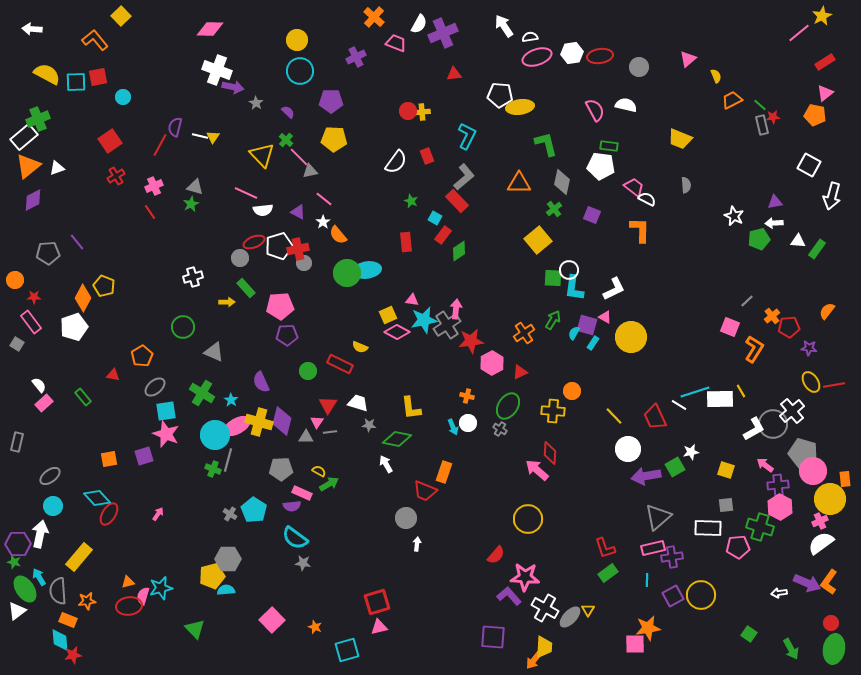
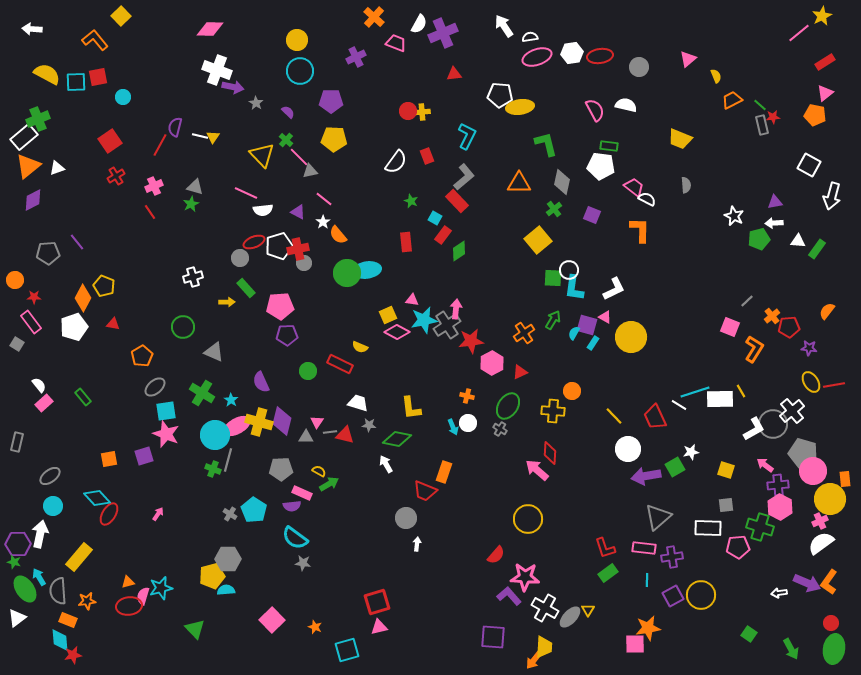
red triangle at (113, 375): moved 51 px up
red triangle at (328, 405): moved 17 px right, 30 px down; rotated 48 degrees counterclockwise
pink rectangle at (653, 548): moved 9 px left; rotated 20 degrees clockwise
white triangle at (17, 611): moved 7 px down
